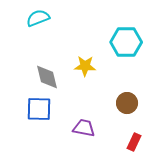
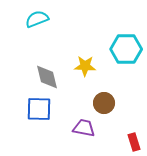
cyan semicircle: moved 1 px left, 1 px down
cyan hexagon: moved 7 px down
brown circle: moved 23 px left
red rectangle: rotated 42 degrees counterclockwise
